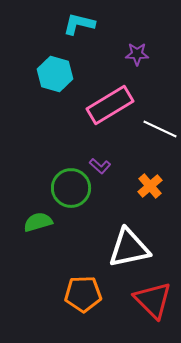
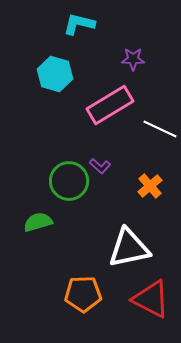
purple star: moved 4 px left, 5 px down
green circle: moved 2 px left, 7 px up
red triangle: moved 2 px left, 1 px up; rotated 18 degrees counterclockwise
